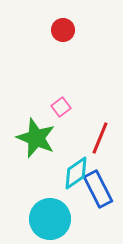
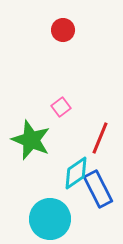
green star: moved 5 px left, 2 px down
